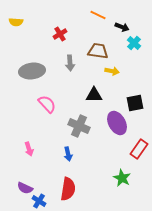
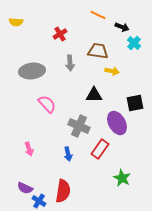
red rectangle: moved 39 px left
red semicircle: moved 5 px left, 2 px down
